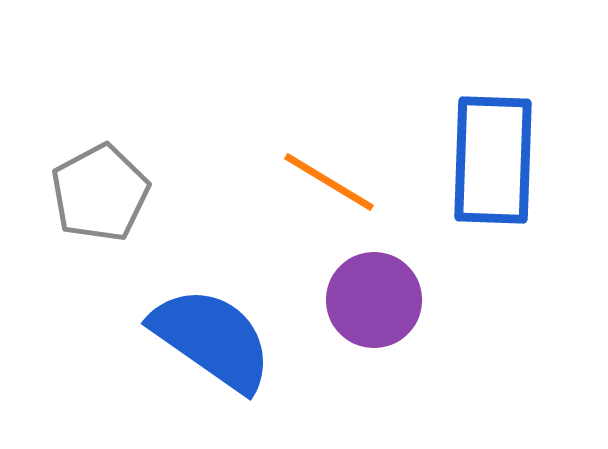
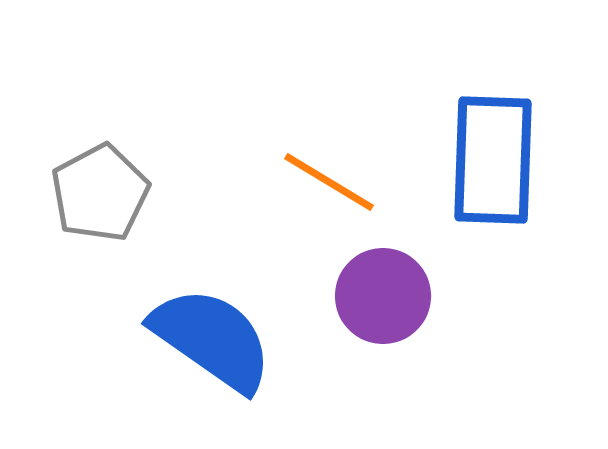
purple circle: moved 9 px right, 4 px up
